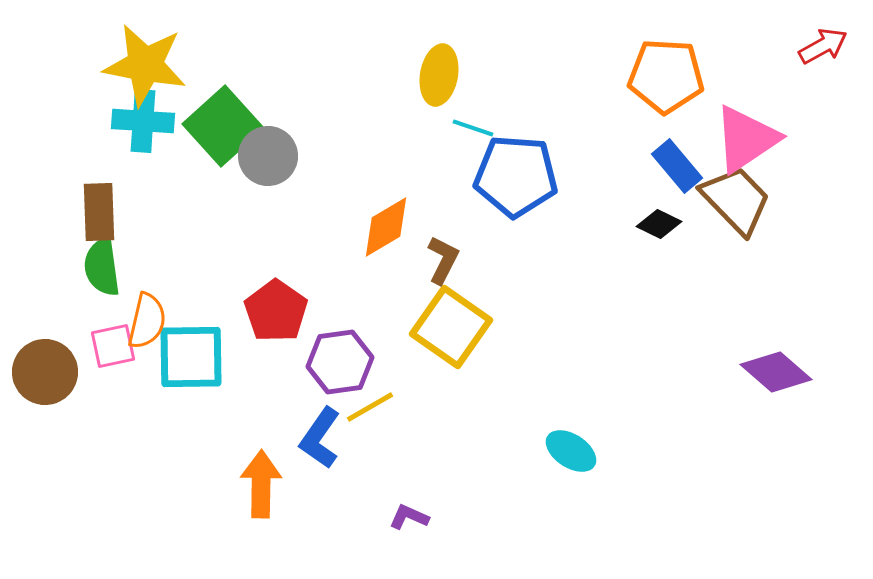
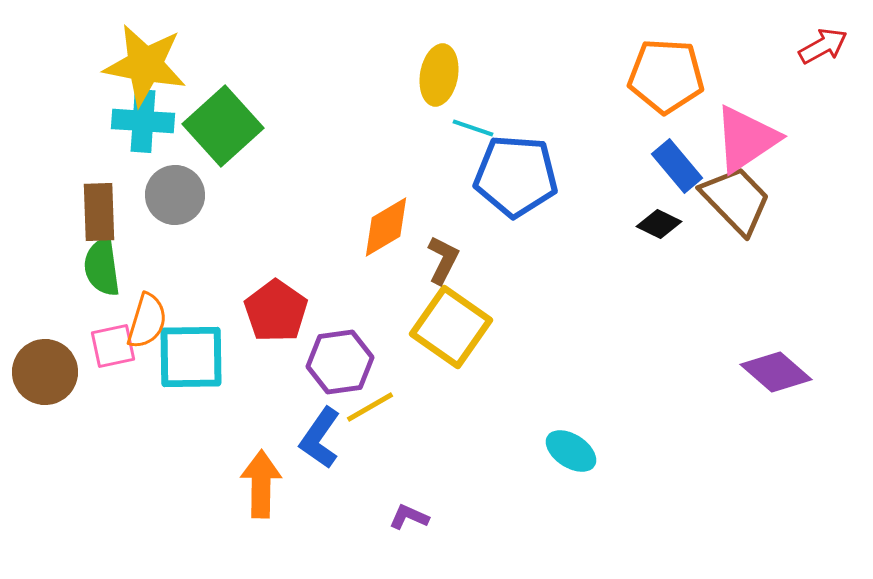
gray circle: moved 93 px left, 39 px down
orange semicircle: rotated 4 degrees clockwise
